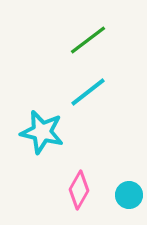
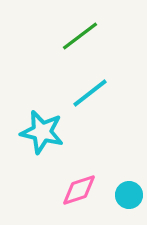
green line: moved 8 px left, 4 px up
cyan line: moved 2 px right, 1 px down
pink diamond: rotated 42 degrees clockwise
